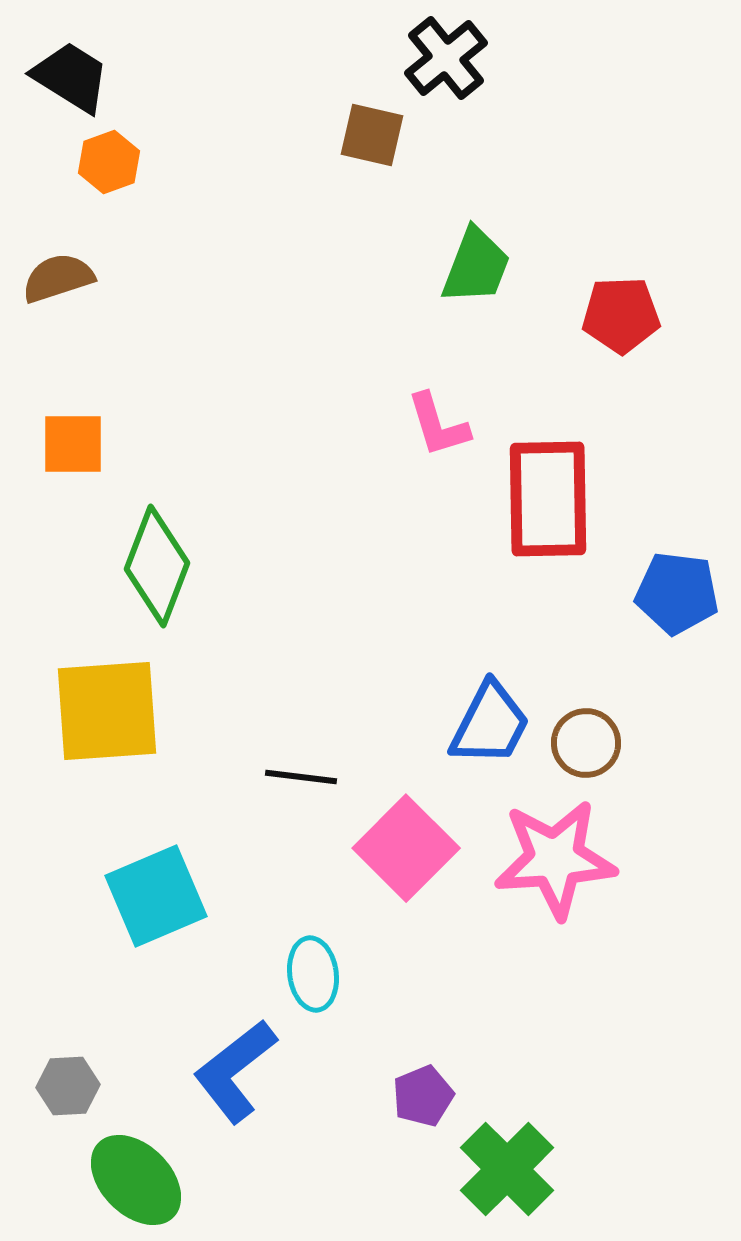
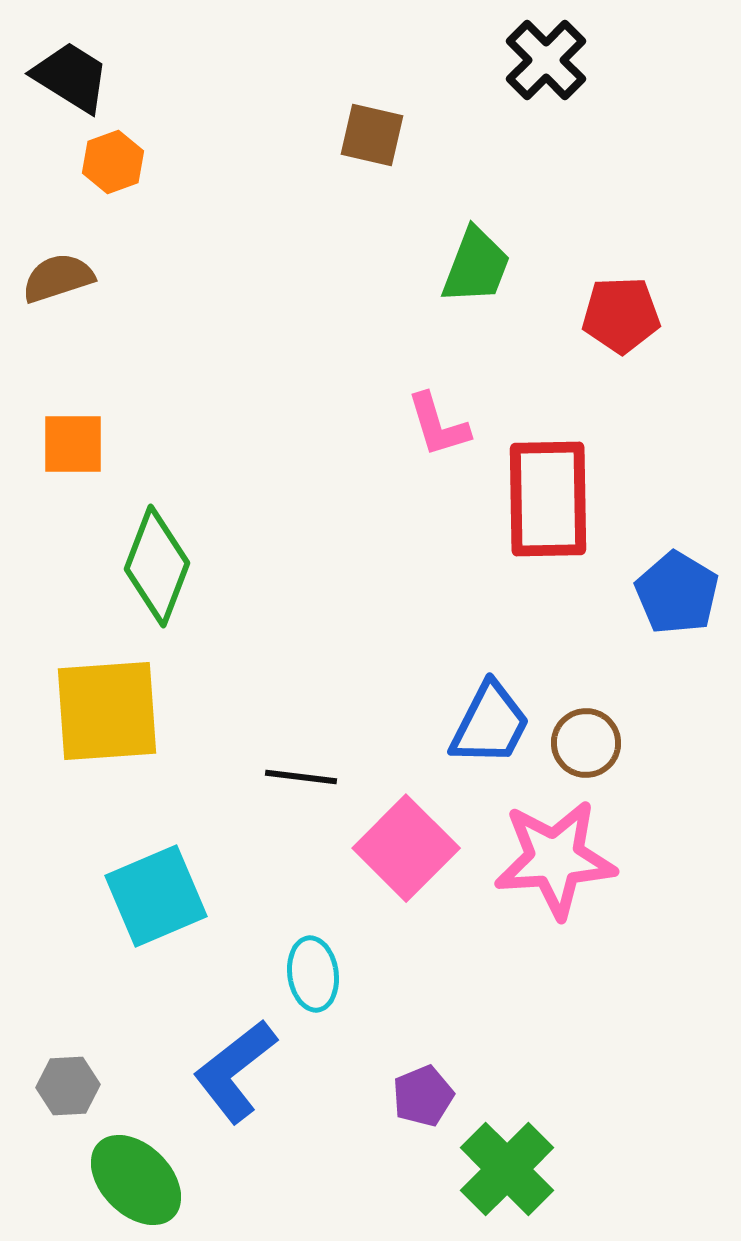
black cross: moved 100 px right, 2 px down; rotated 6 degrees counterclockwise
orange hexagon: moved 4 px right
blue pentagon: rotated 24 degrees clockwise
